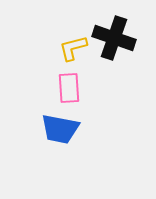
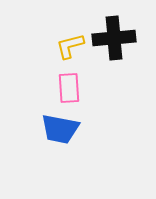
black cross: rotated 24 degrees counterclockwise
yellow L-shape: moved 3 px left, 2 px up
